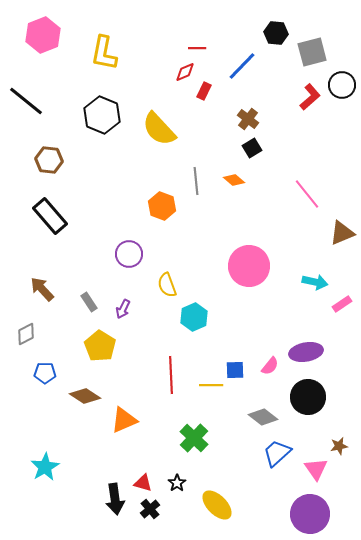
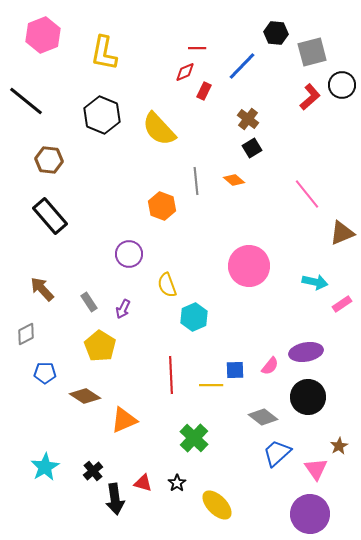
brown star at (339, 446): rotated 18 degrees counterclockwise
black cross at (150, 509): moved 57 px left, 38 px up
